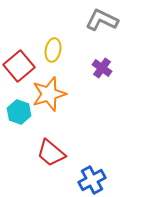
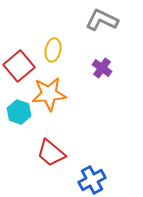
orange star: rotated 12 degrees clockwise
